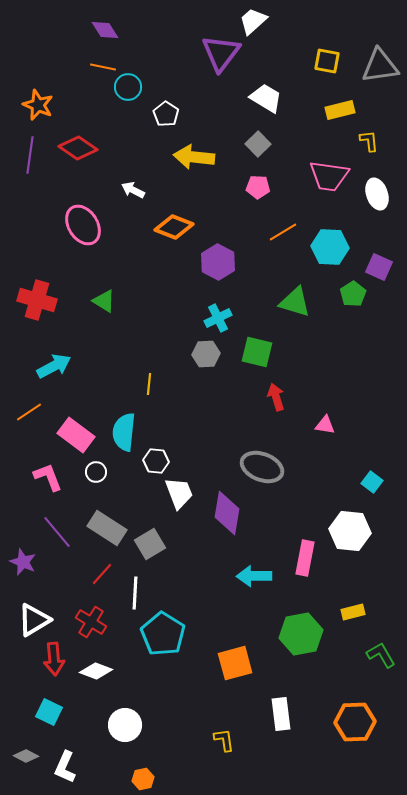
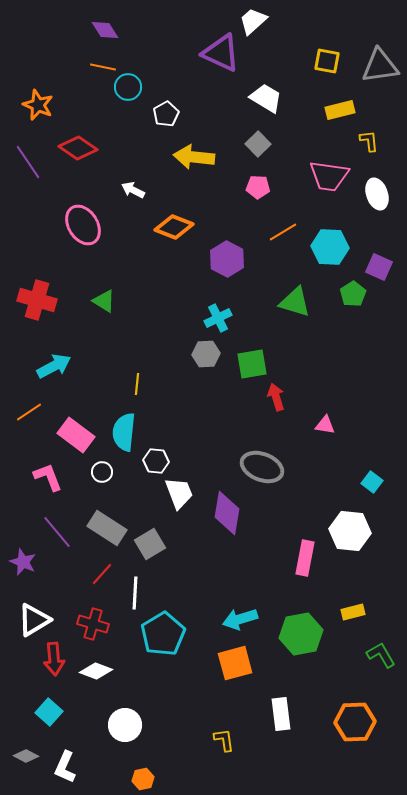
purple triangle at (221, 53): rotated 42 degrees counterclockwise
white pentagon at (166, 114): rotated 10 degrees clockwise
purple line at (30, 155): moved 2 px left, 7 px down; rotated 42 degrees counterclockwise
purple hexagon at (218, 262): moved 9 px right, 3 px up
green square at (257, 352): moved 5 px left, 12 px down; rotated 24 degrees counterclockwise
yellow line at (149, 384): moved 12 px left
white circle at (96, 472): moved 6 px right
cyan arrow at (254, 576): moved 14 px left, 43 px down; rotated 16 degrees counterclockwise
red cross at (91, 622): moved 2 px right, 2 px down; rotated 16 degrees counterclockwise
cyan pentagon at (163, 634): rotated 9 degrees clockwise
cyan square at (49, 712): rotated 16 degrees clockwise
